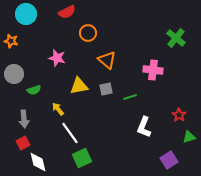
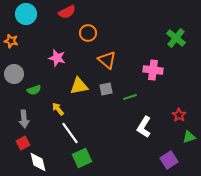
white L-shape: rotated 10 degrees clockwise
